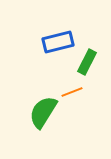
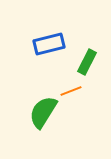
blue rectangle: moved 9 px left, 2 px down
orange line: moved 1 px left, 1 px up
